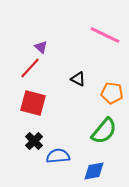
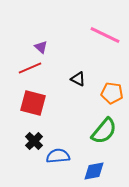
red line: rotated 25 degrees clockwise
